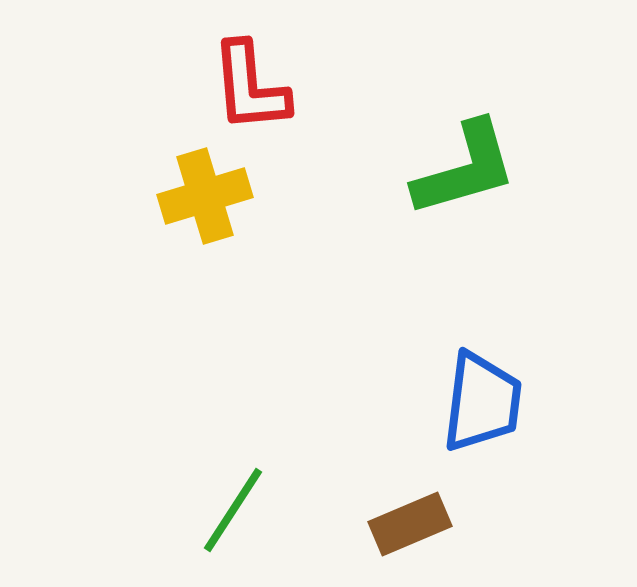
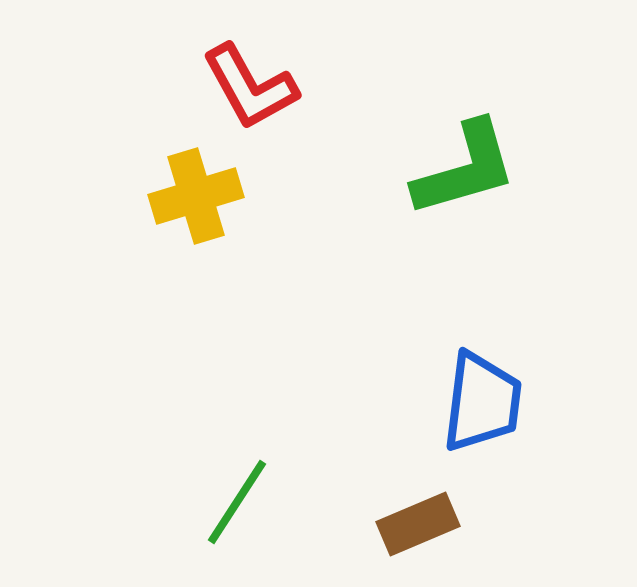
red L-shape: rotated 24 degrees counterclockwise
yellow cross: moved 9 px left
green line: moved 4 px right, 8 px up
brown rectangle: moved 8 px right
